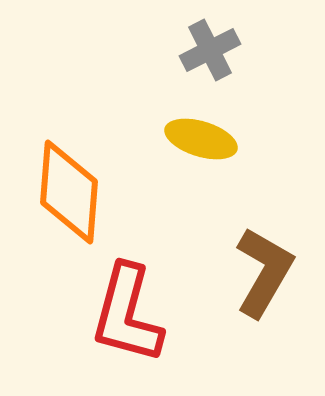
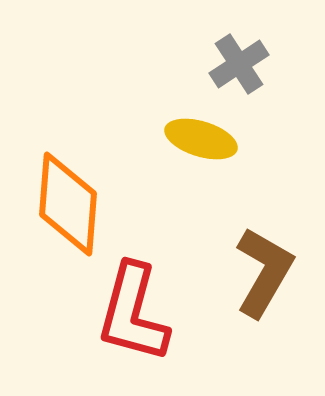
gray cross: moved 29 px right, 14 px down; rotated 6 degrees counterclockwise
orange diamond: moved 1 px left, 12 px down
red L-shape: moved 6 px right, 1 px up
